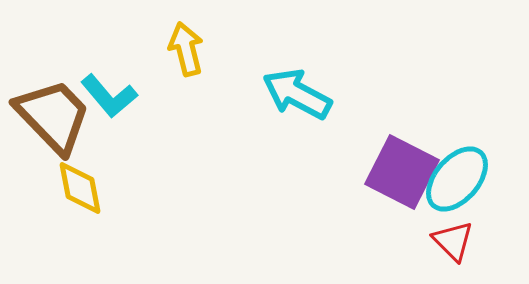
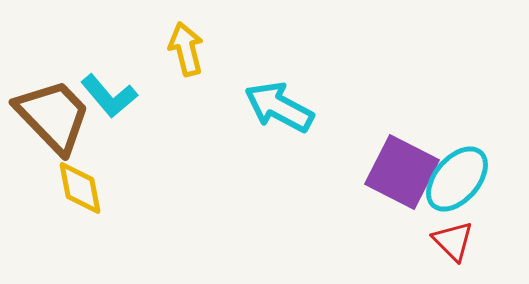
cyan arrow: moved 18 px left, 13 px down
